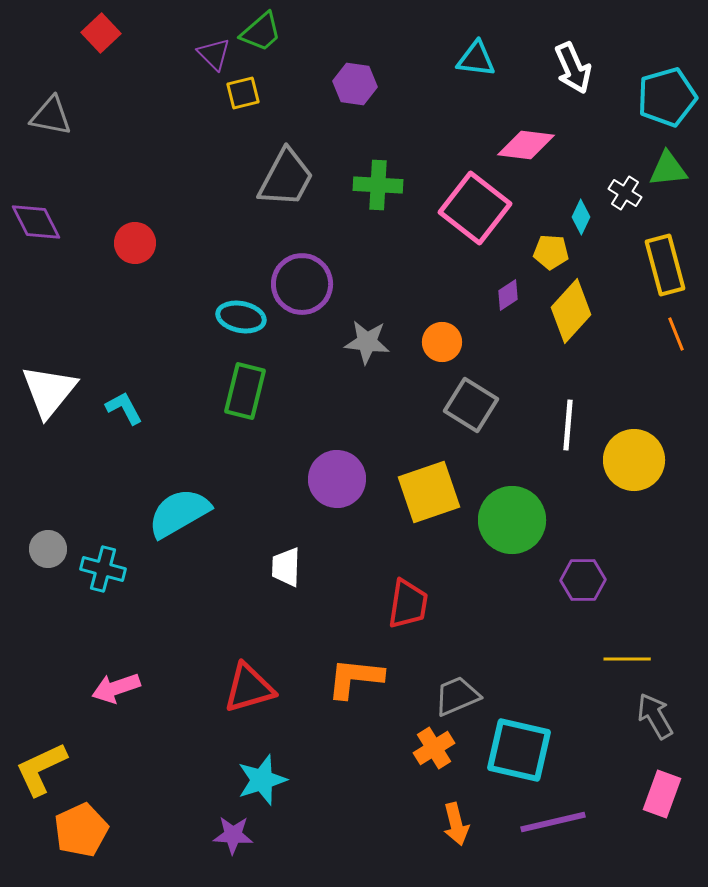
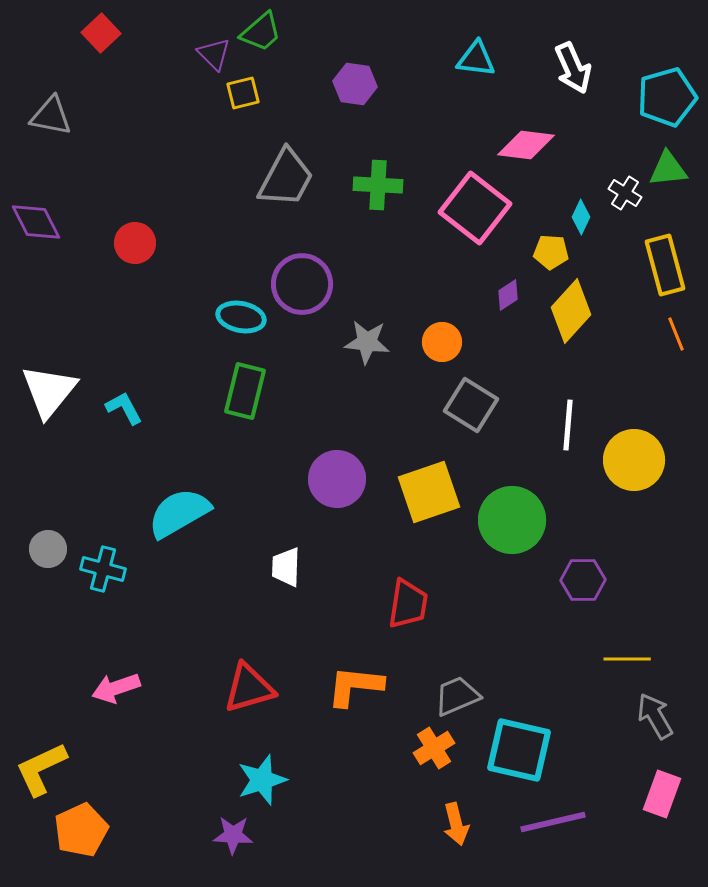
orange L-shape at (355, 678): moved 8 px down
